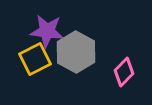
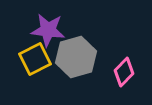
purple star: moved 1 px right, 1 px up
gray hexagon: moved 5 px down; rotated 15 degrees clockwise
